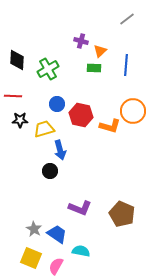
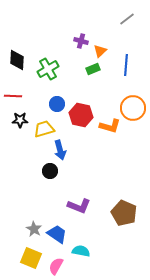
green rectangle: moved 1 px left, 1 px down; rotated 24 degrees counterclockwise
orange circle: moved 3 px up
purple L-shape: moved 1 px left, 2 px up
brown pentagon: moved 2 px right, 1 px up
